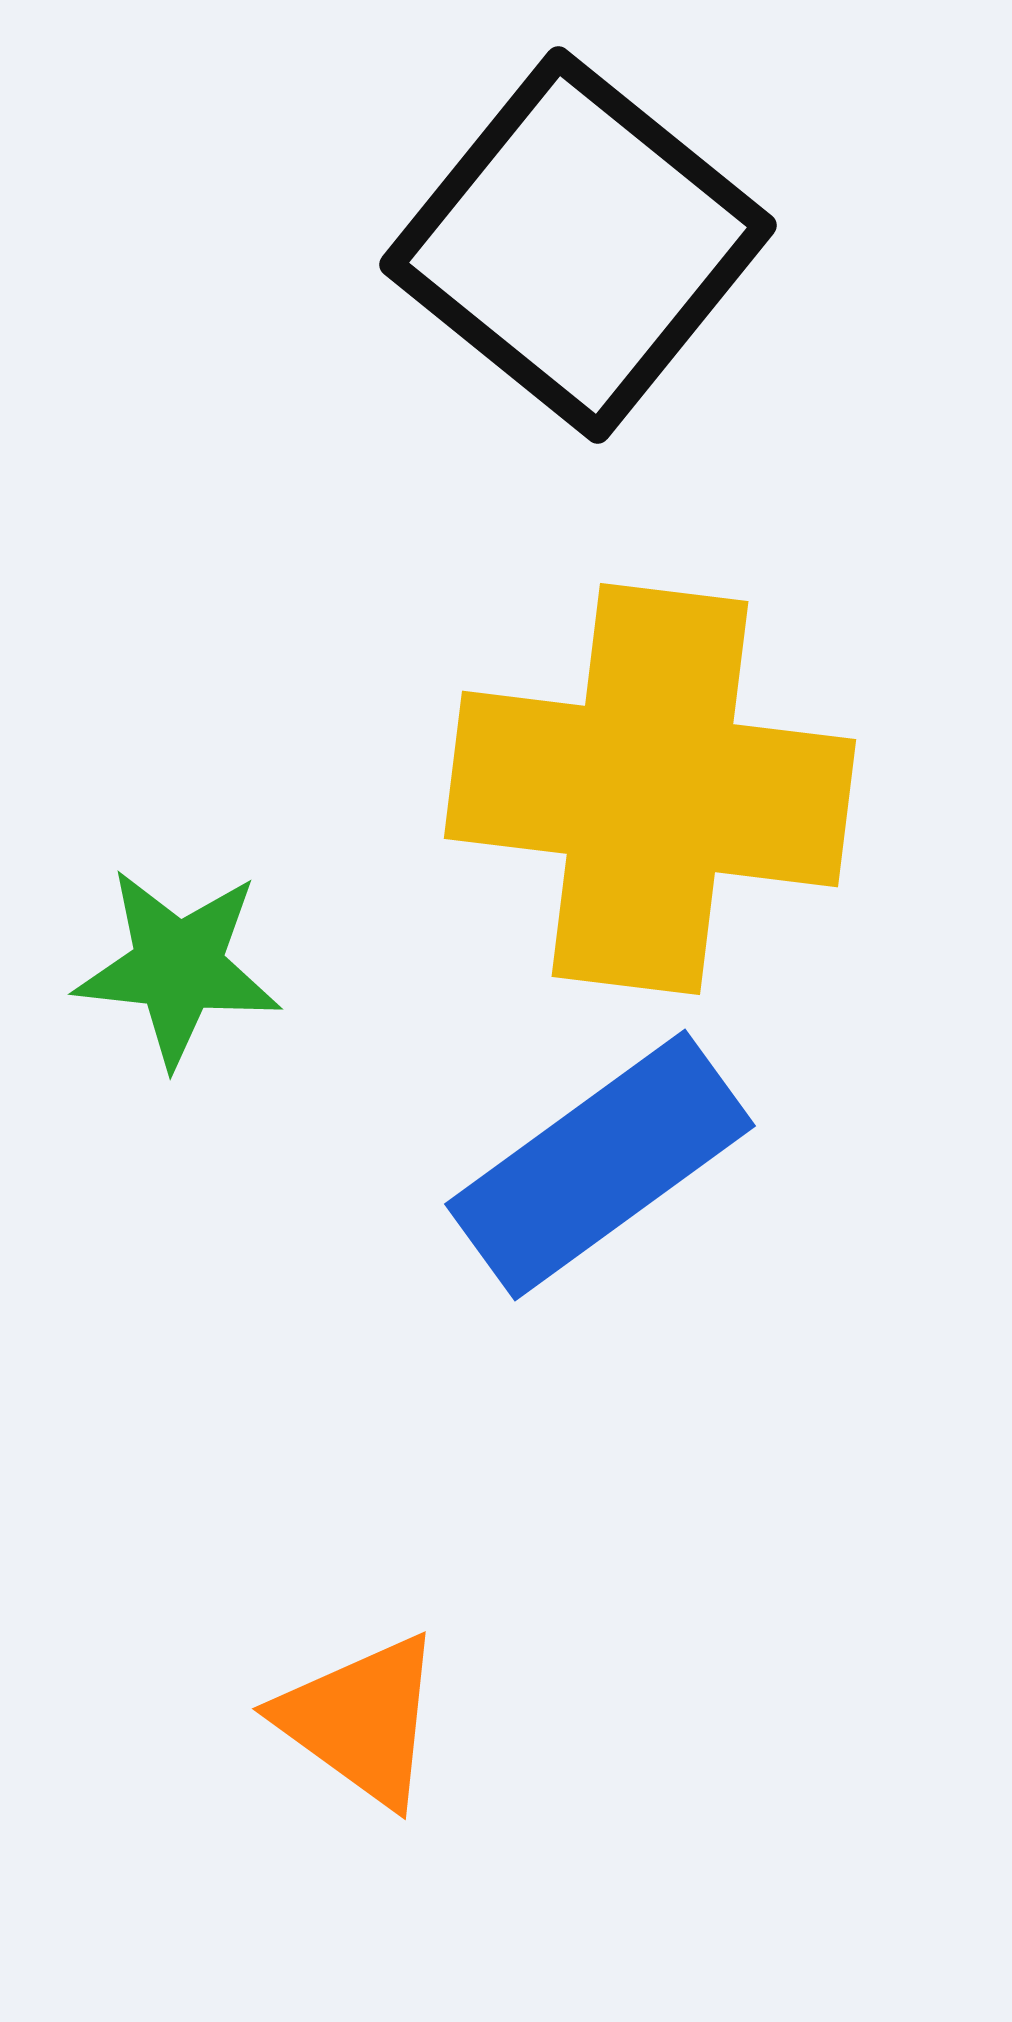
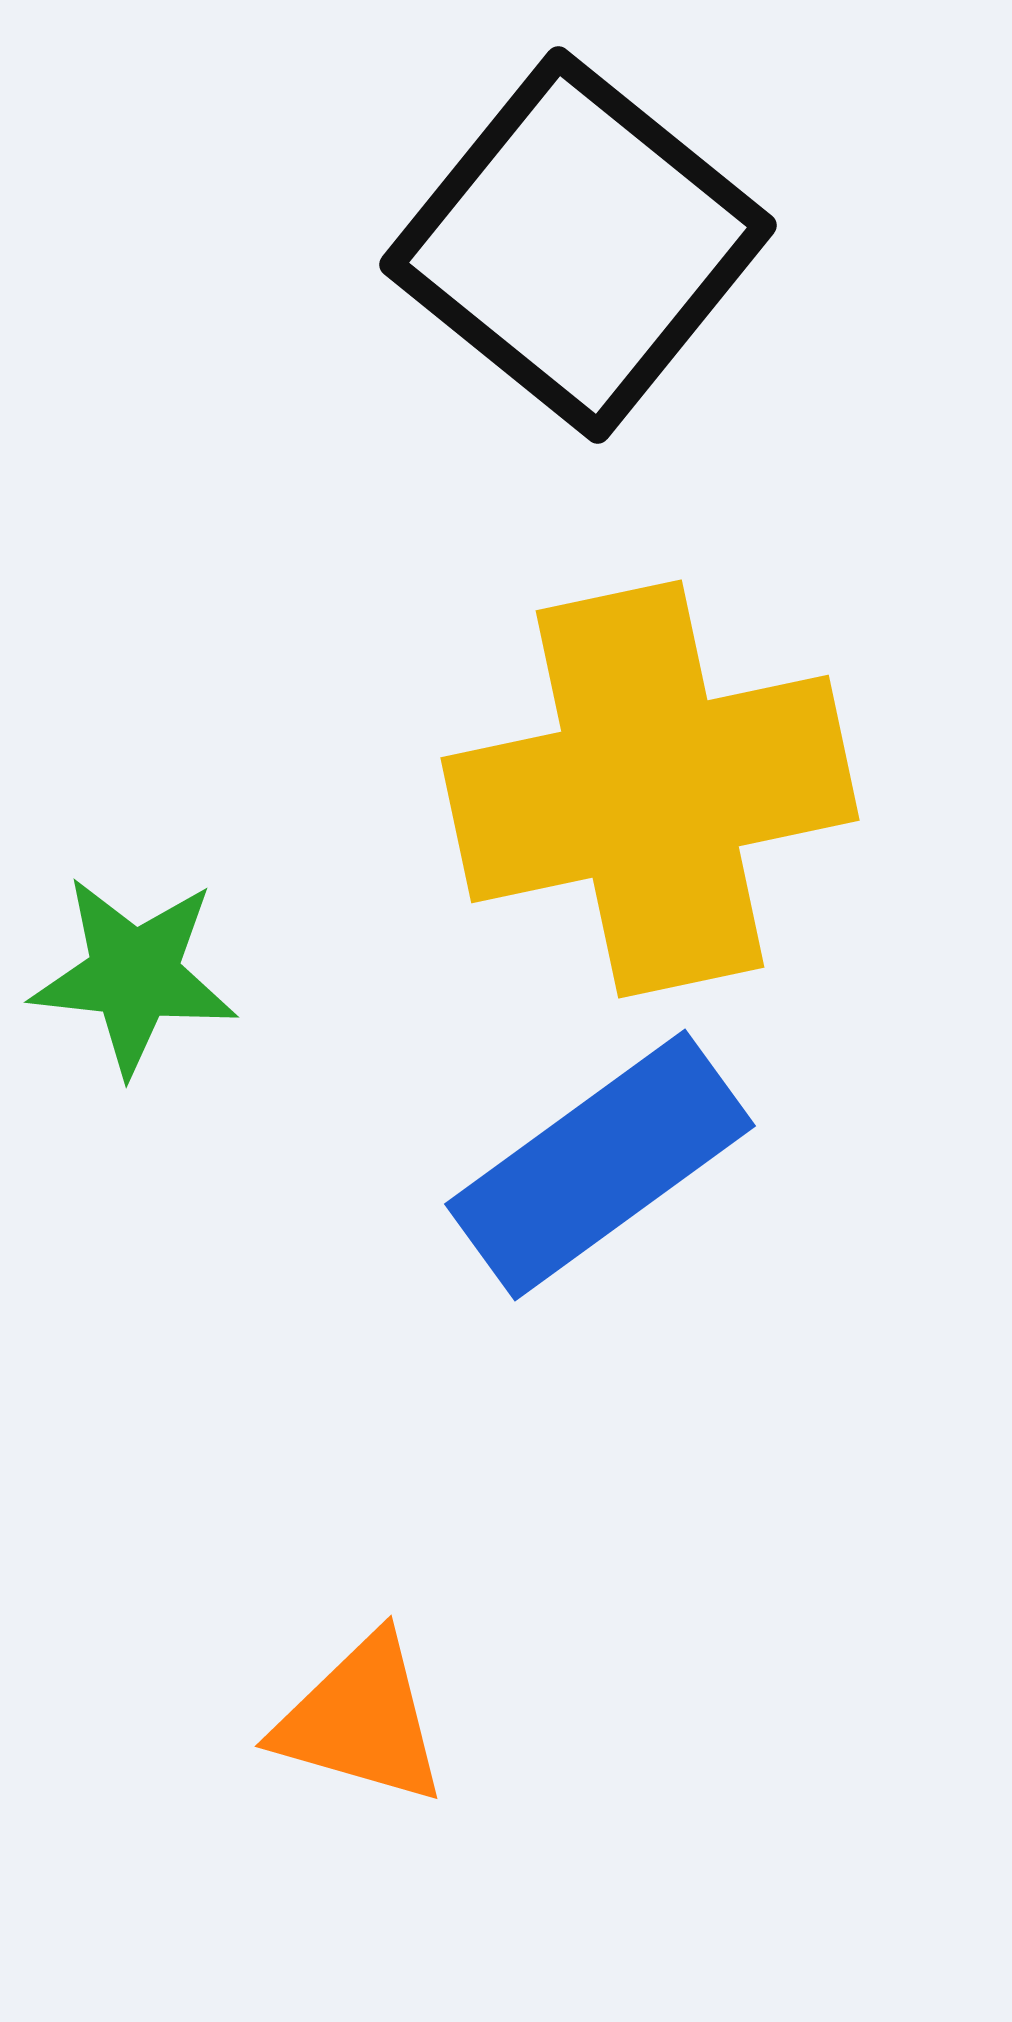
yellow cross: rotated 19 degrees counterclockwise
green star: moved 44 px left, 8 px down
orange triangle: rotated 20 degrees counterclockwise
